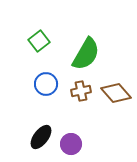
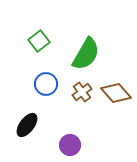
brown cross: moved 1 px right, 1 px down; rotated 24 degrees counterclockwise
black ellipse: moved 14 px left, 12 px up
purple circle: moved 1 px left, 1 px down
